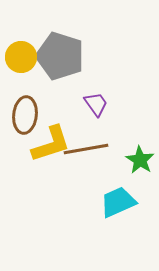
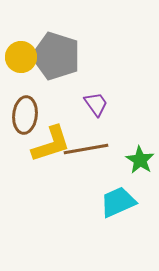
gray pentagon: moved 4 px left
